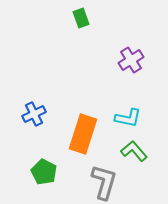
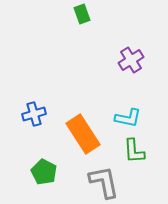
green rectangle: moved 1 px right, 4 px up
blue cross: rotated 10 degrees clockwise
orange rectangle: rotated 51 degrees counterclockwise
green L-shape: rotated 144 degrees counterclockwise
gray L-shape: rotated 27 degrees counterclockwise
